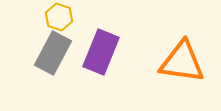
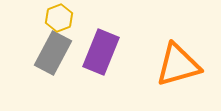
yellow hexagon: moved 1 px down; rotated 20 degrees clockwise
orange triangle: moved 4 px left, 3 px down; rotated 24 degrees counterclockwise
